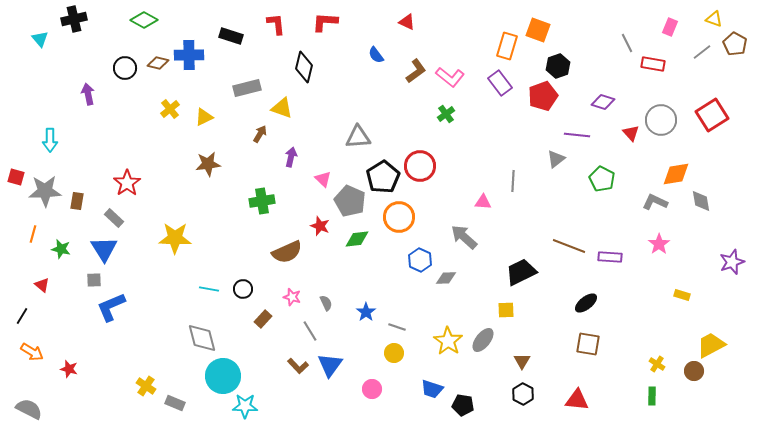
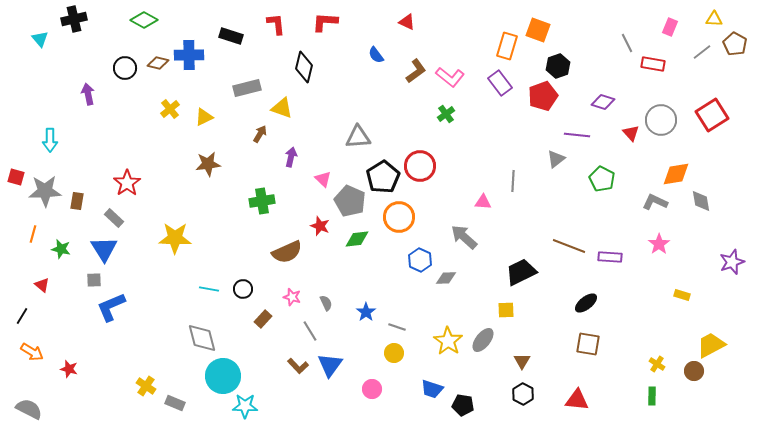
yellow triangle at (714, 19): rotated 18 degrees counterclockwise
